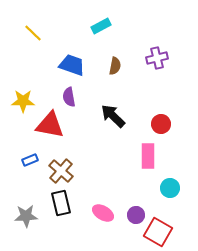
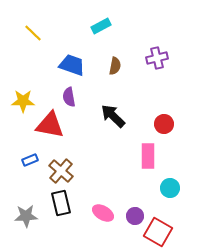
red circle: moved 3 px right
purple circle: moved 1 px left, 1 px down
